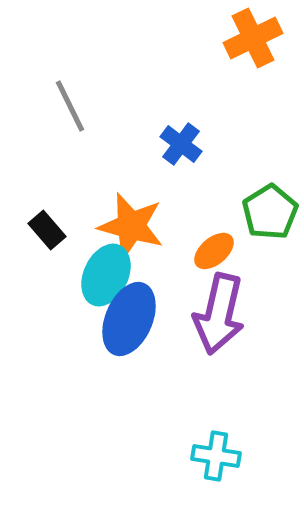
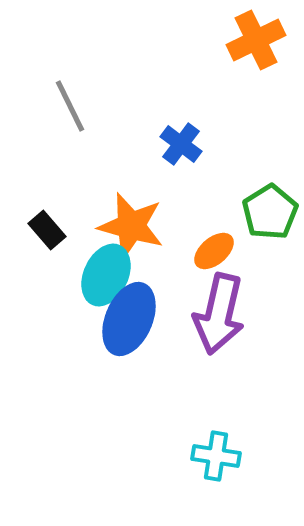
orange cross: moved 3 px right, 2 px down
